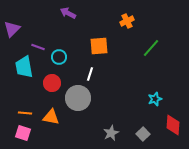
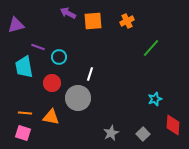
purple triangle: moved 4 px right, 4 px up; rotated 30 degrees clockwise
orange square: moved 6 px left, 25 px up
